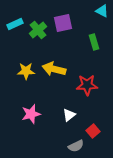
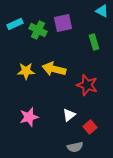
green cross: rotated 24 degrees counterclockwise
red star: rotated 20 degrees clockwise
pink star: moved 2 px left, 3 px down
red square: moved 3 px left, 4 px up
gray semicircle: moved 1 px left, 1 px down; rotated 14 degrees clockwise
